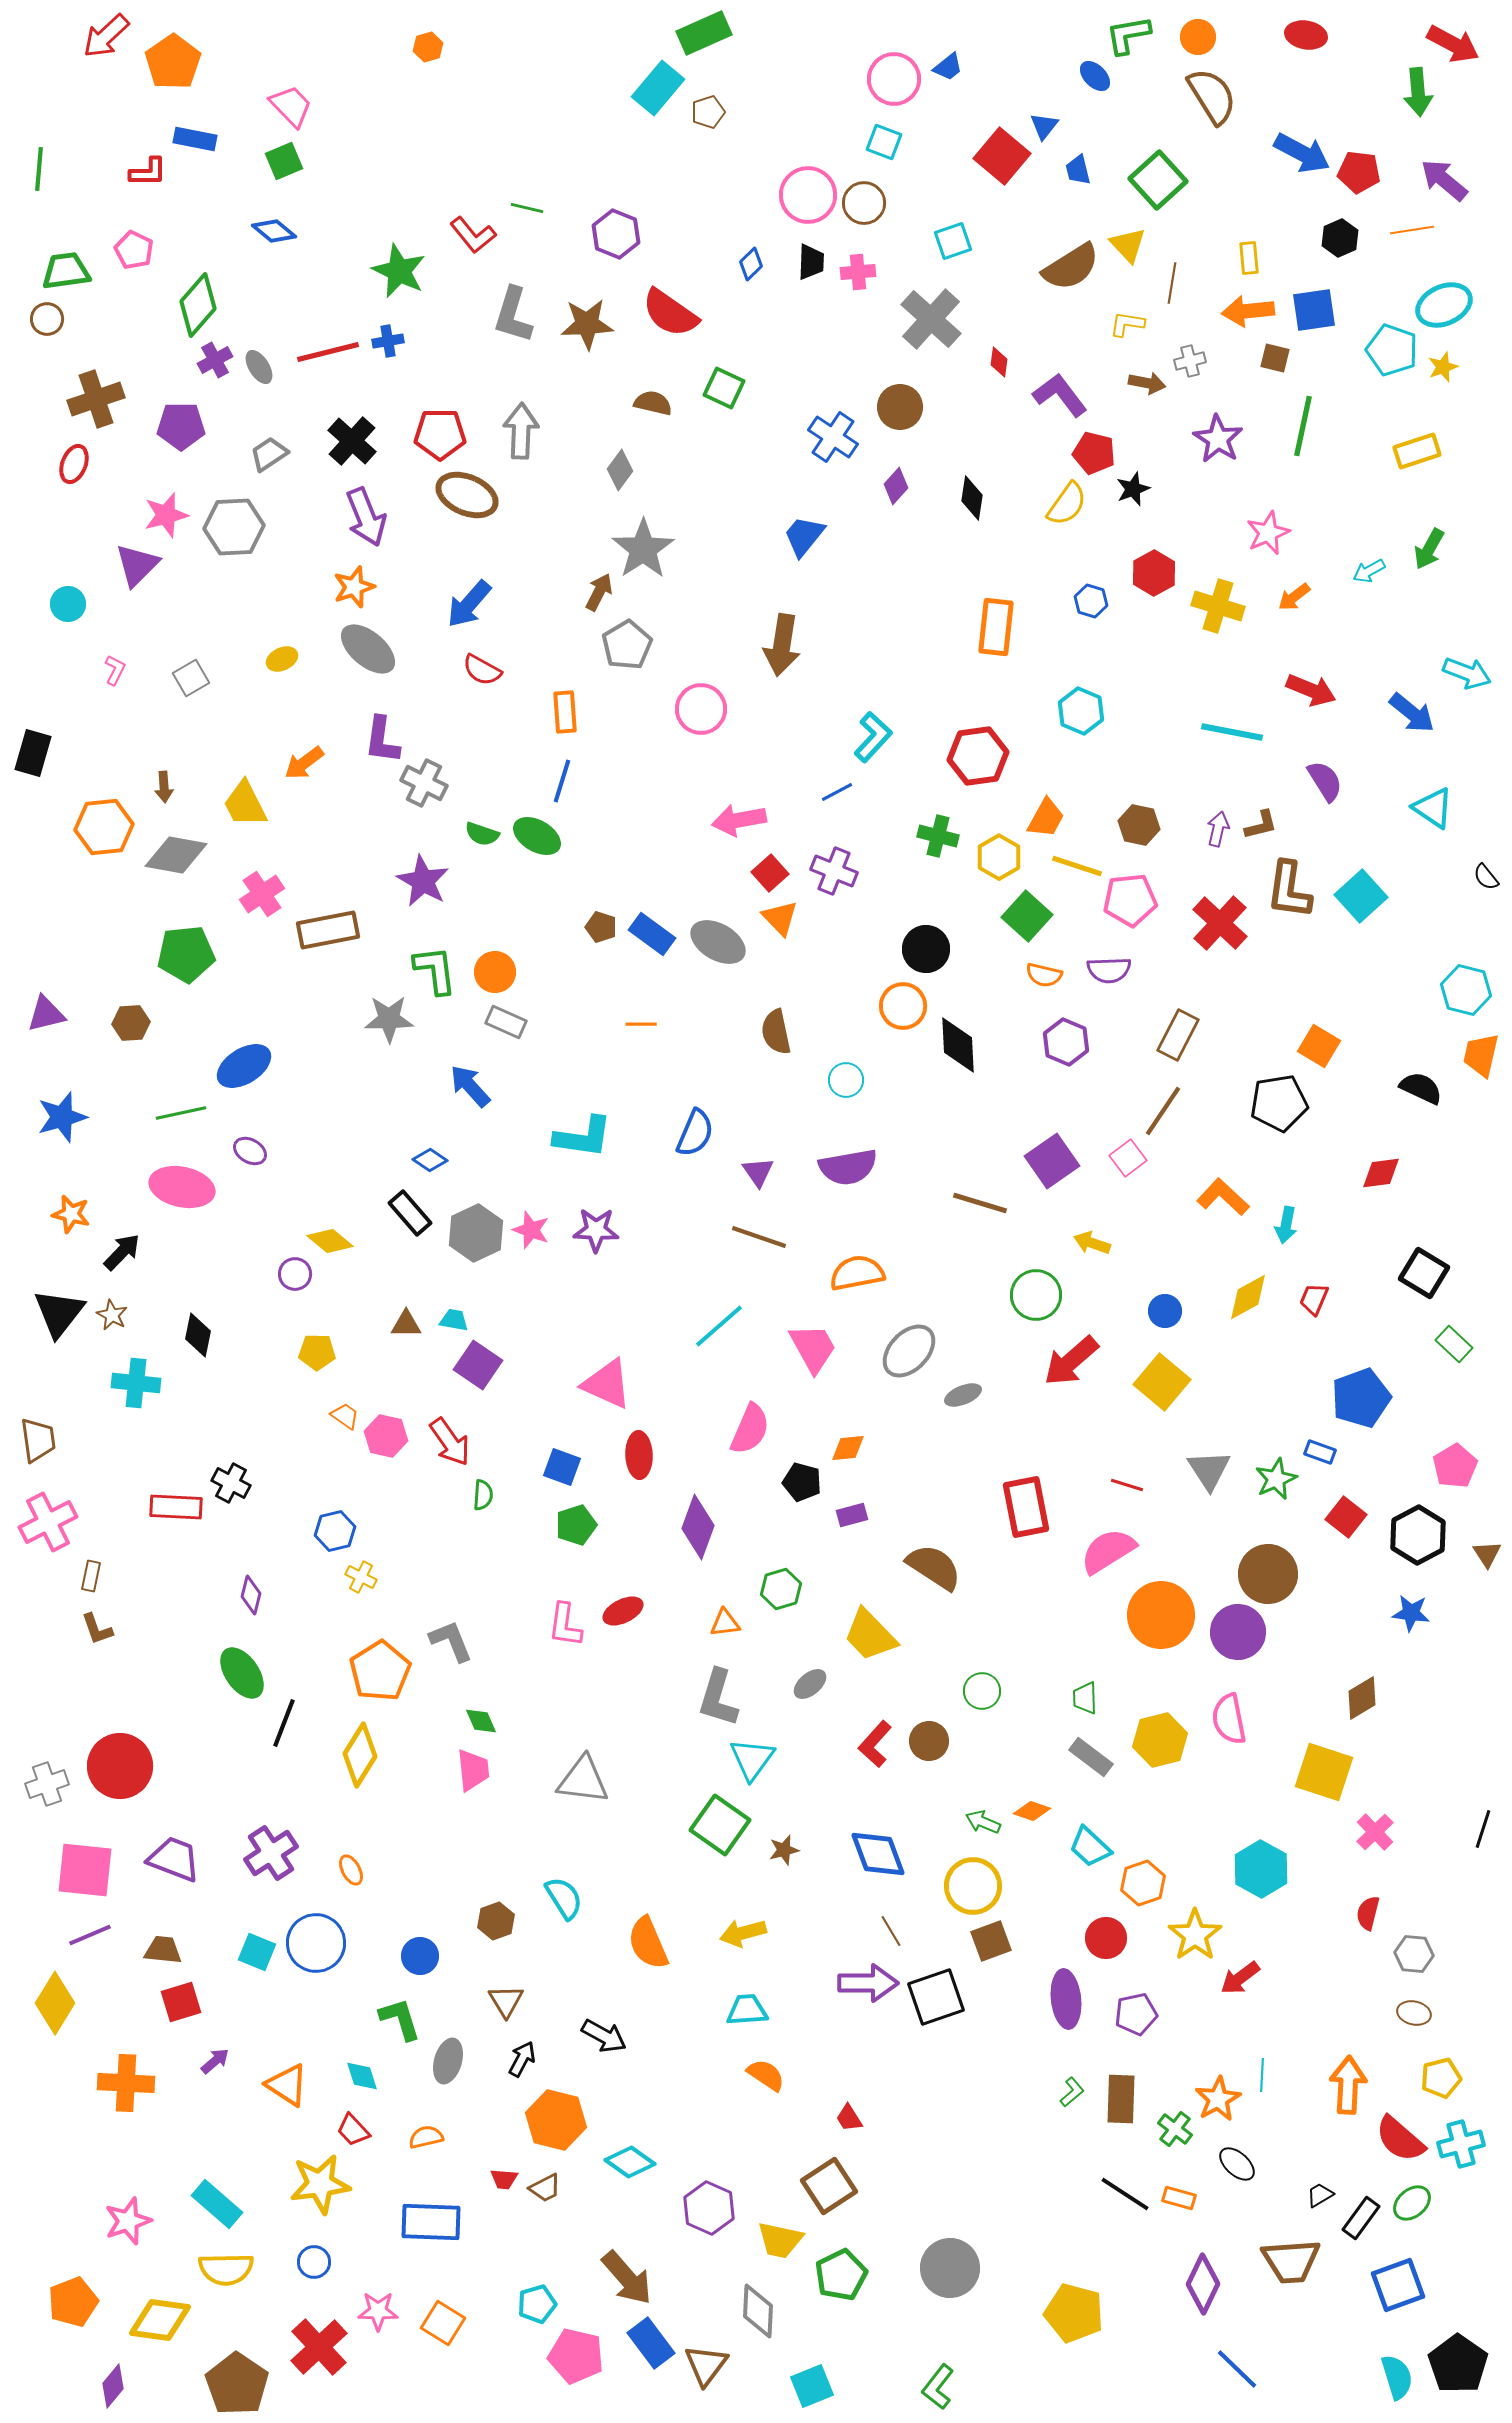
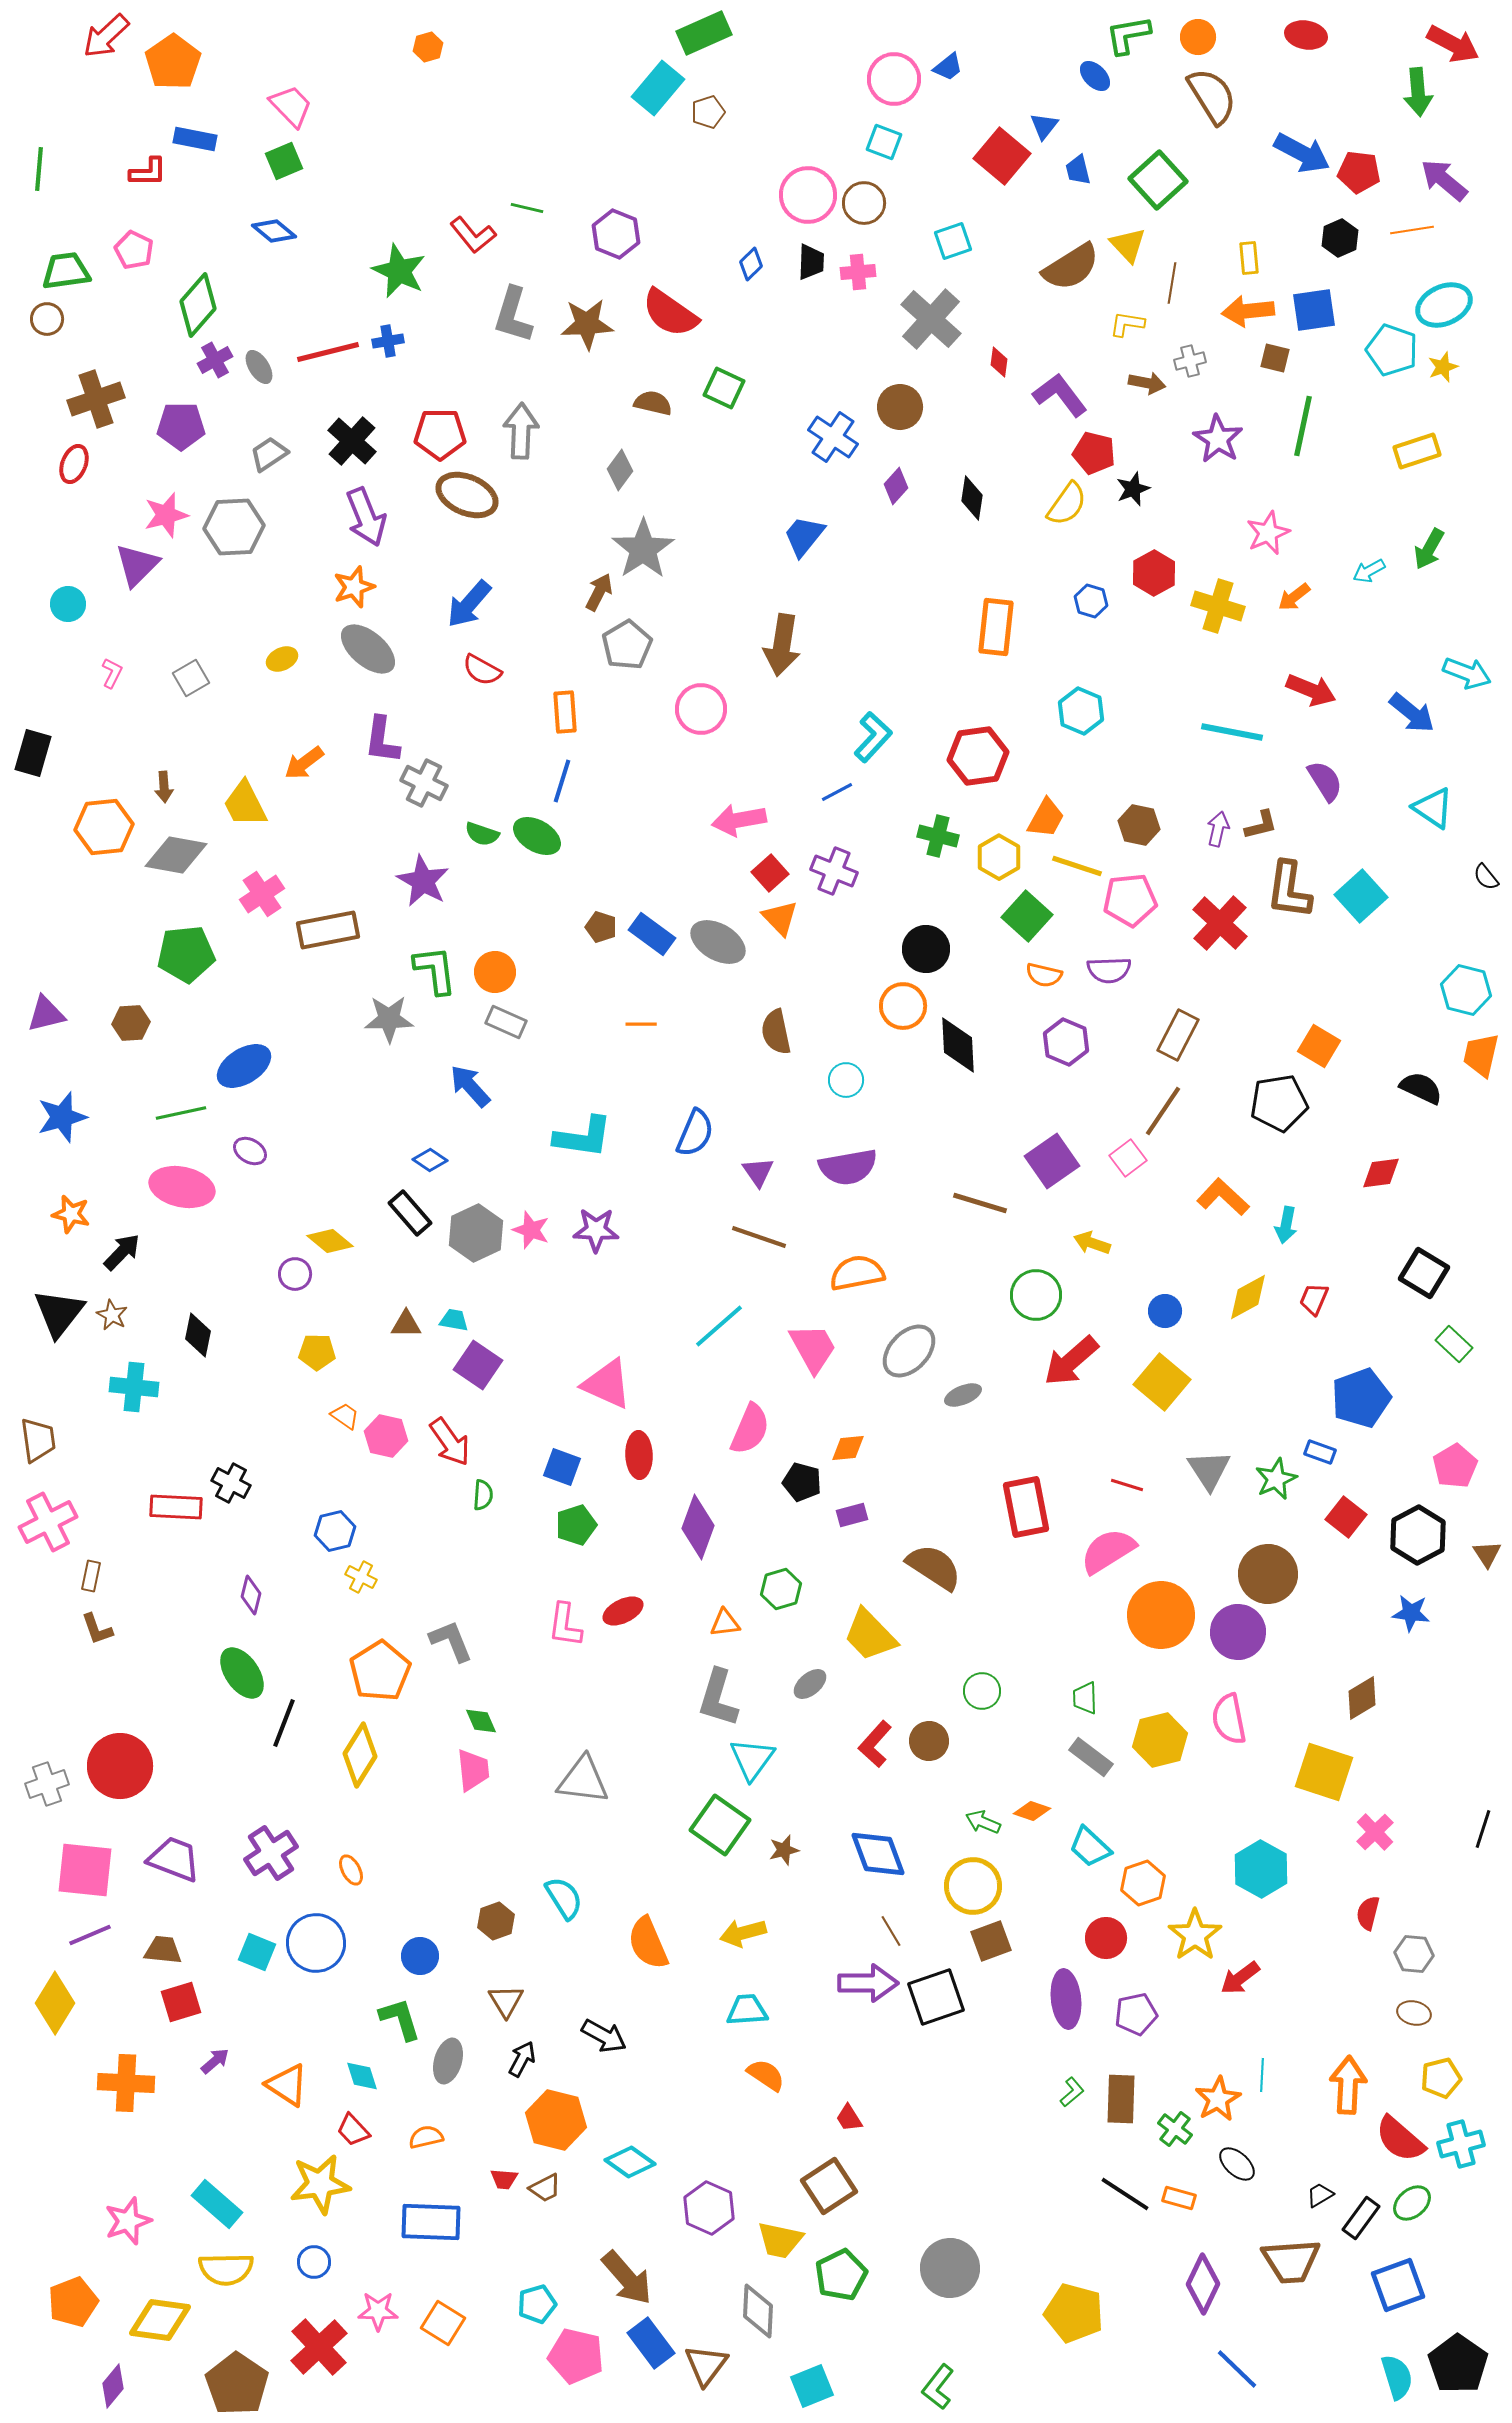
pink L-shape at (115, 670): moved 3 px left, 3 px down
cyan cross at (136, 1383): moved 2 px left, 4 px down
